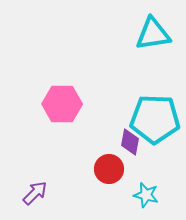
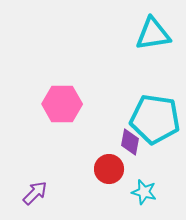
cyan pentagon: rotated 6 degrees clockwise
cyan star: moved 2 px left, 3 px up
